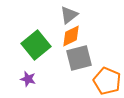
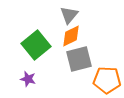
gray triangle: rotated 12 degrees counterclockwise
gray square: moved 1 px down
orange pentagon: moved 1 px up; rotated 20 degrees counterclockwise
